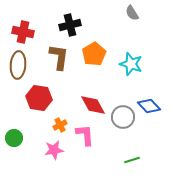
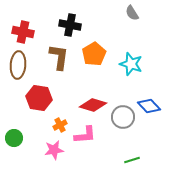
black cross: rotated 25 degrees clockwise
red diamond: rotated 44 degrees counterclockwise
pink L-shape: rotated 90 degrees clockwise
